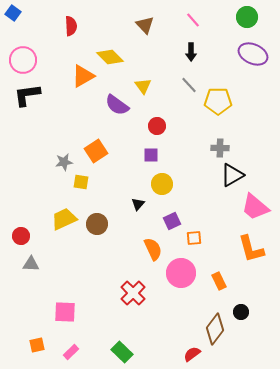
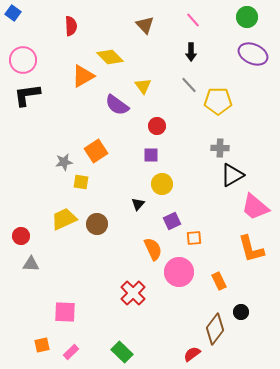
pink circle at (181, 273): moved 2 px left, 1 px up
orange square at (37, 345): moved 5 px right
